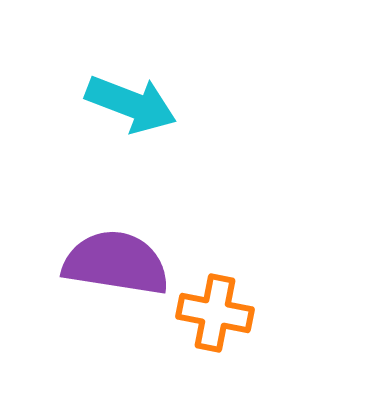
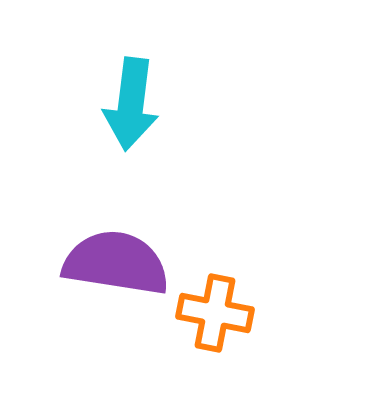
cyan arrow: rotated 76 degrees clockwise
